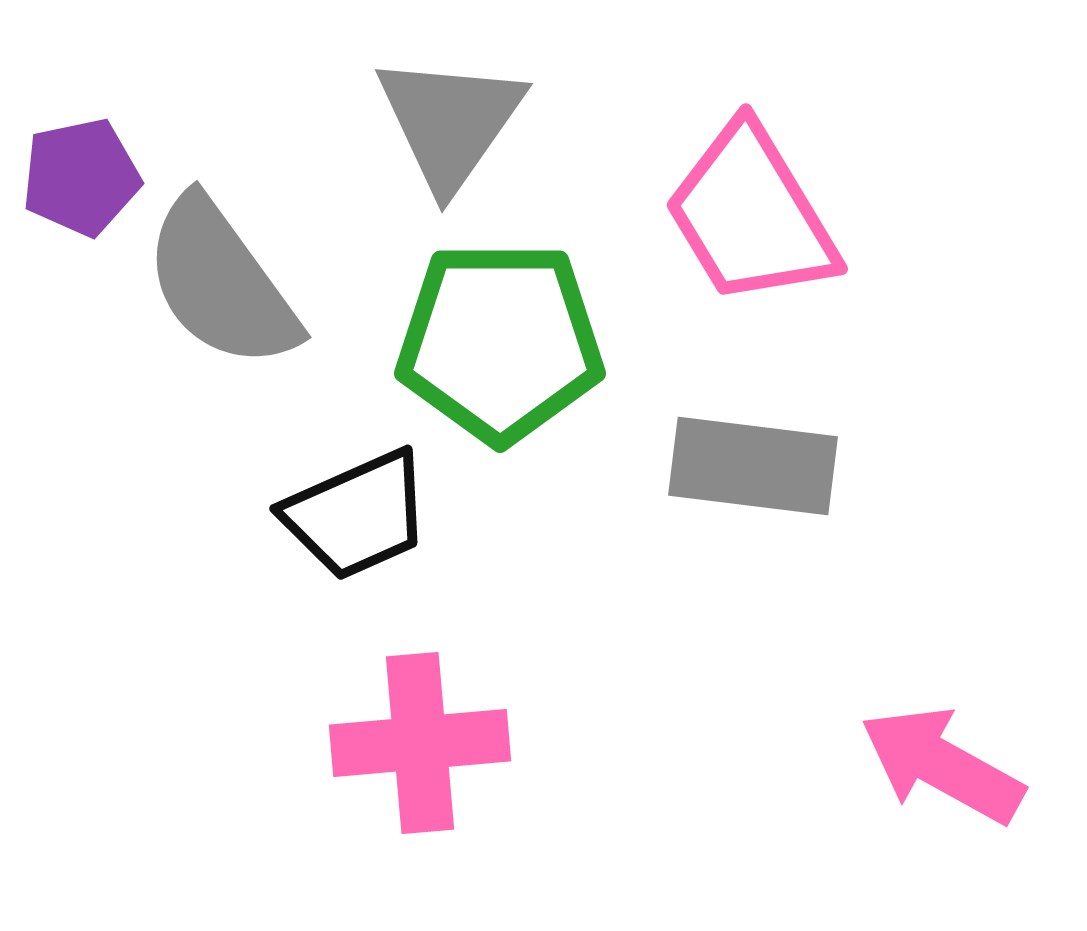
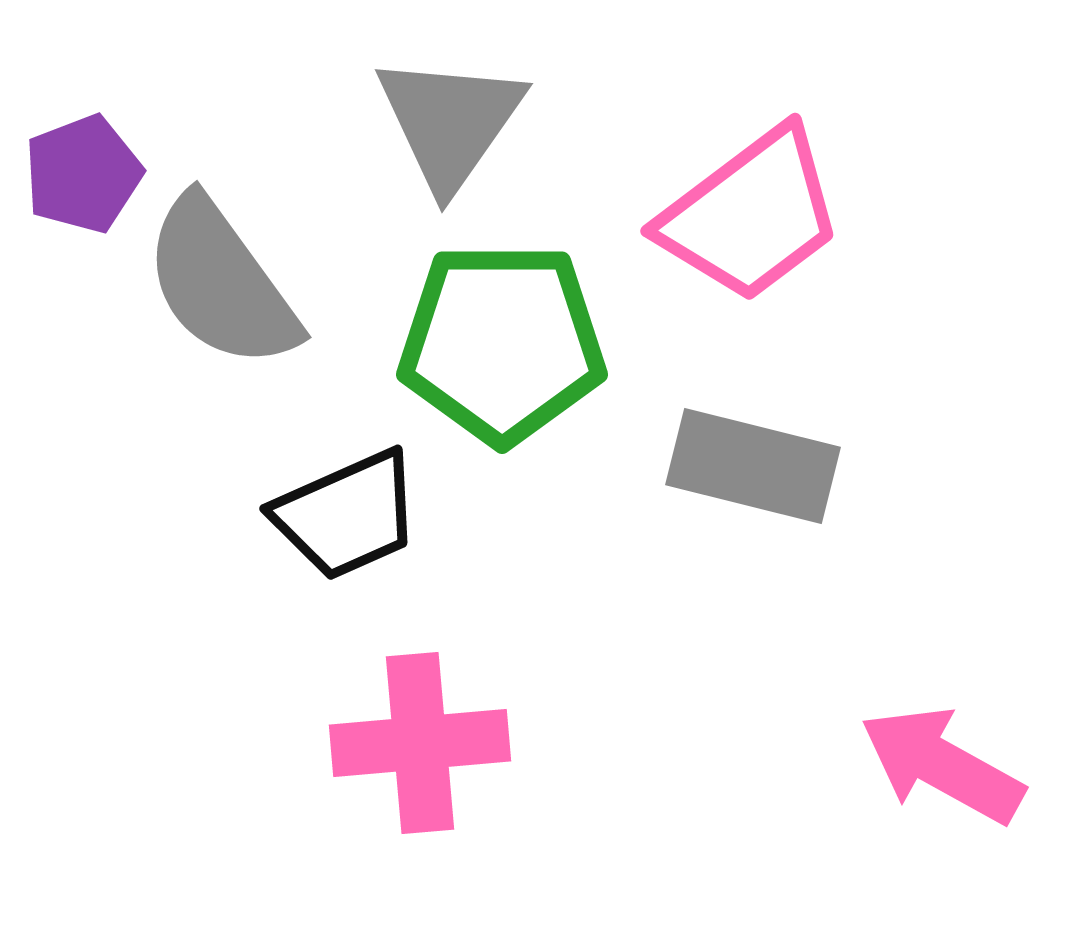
purple pentagon: moved 2 px right, 3 px up; rotated 9 degrees counterclockwise
pink trapezoid: rotated 96 degrees counterclockwise
green pentagon: moved 2 px right, 1 px down
gray rectangle: rotated 7 degrees clockwise
black trapezoid: moved 10 px left
